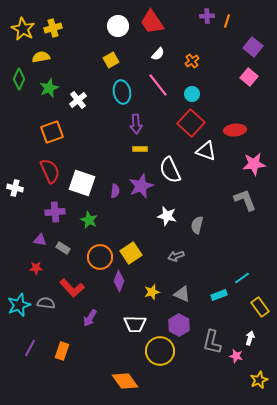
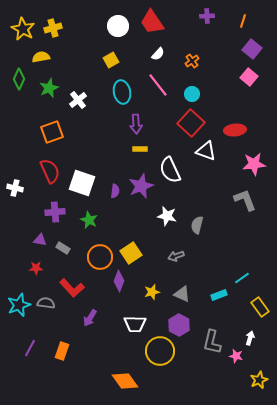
orange line at (227, 21): moved 16 px right
purple square at (253, 47): moved 1 px left, 2 px down
